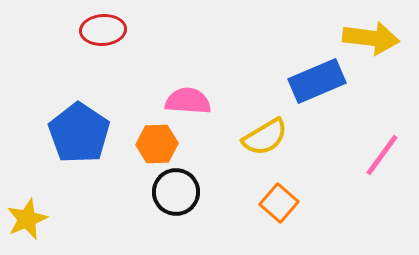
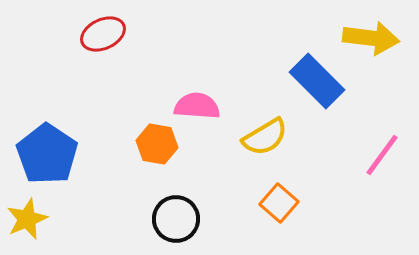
red ellipse: moved 4 px down; rotated 21 degrees counterclockwise
blue rectangle: rotated 68 degrees clockwise
pink semicircle: moved 9 px right, 5 px down
blue pentagon: moved 32 px left, 21 px down
orange hexagon: rotated 12 degrees clockwise
black circle: moved 27 px down
